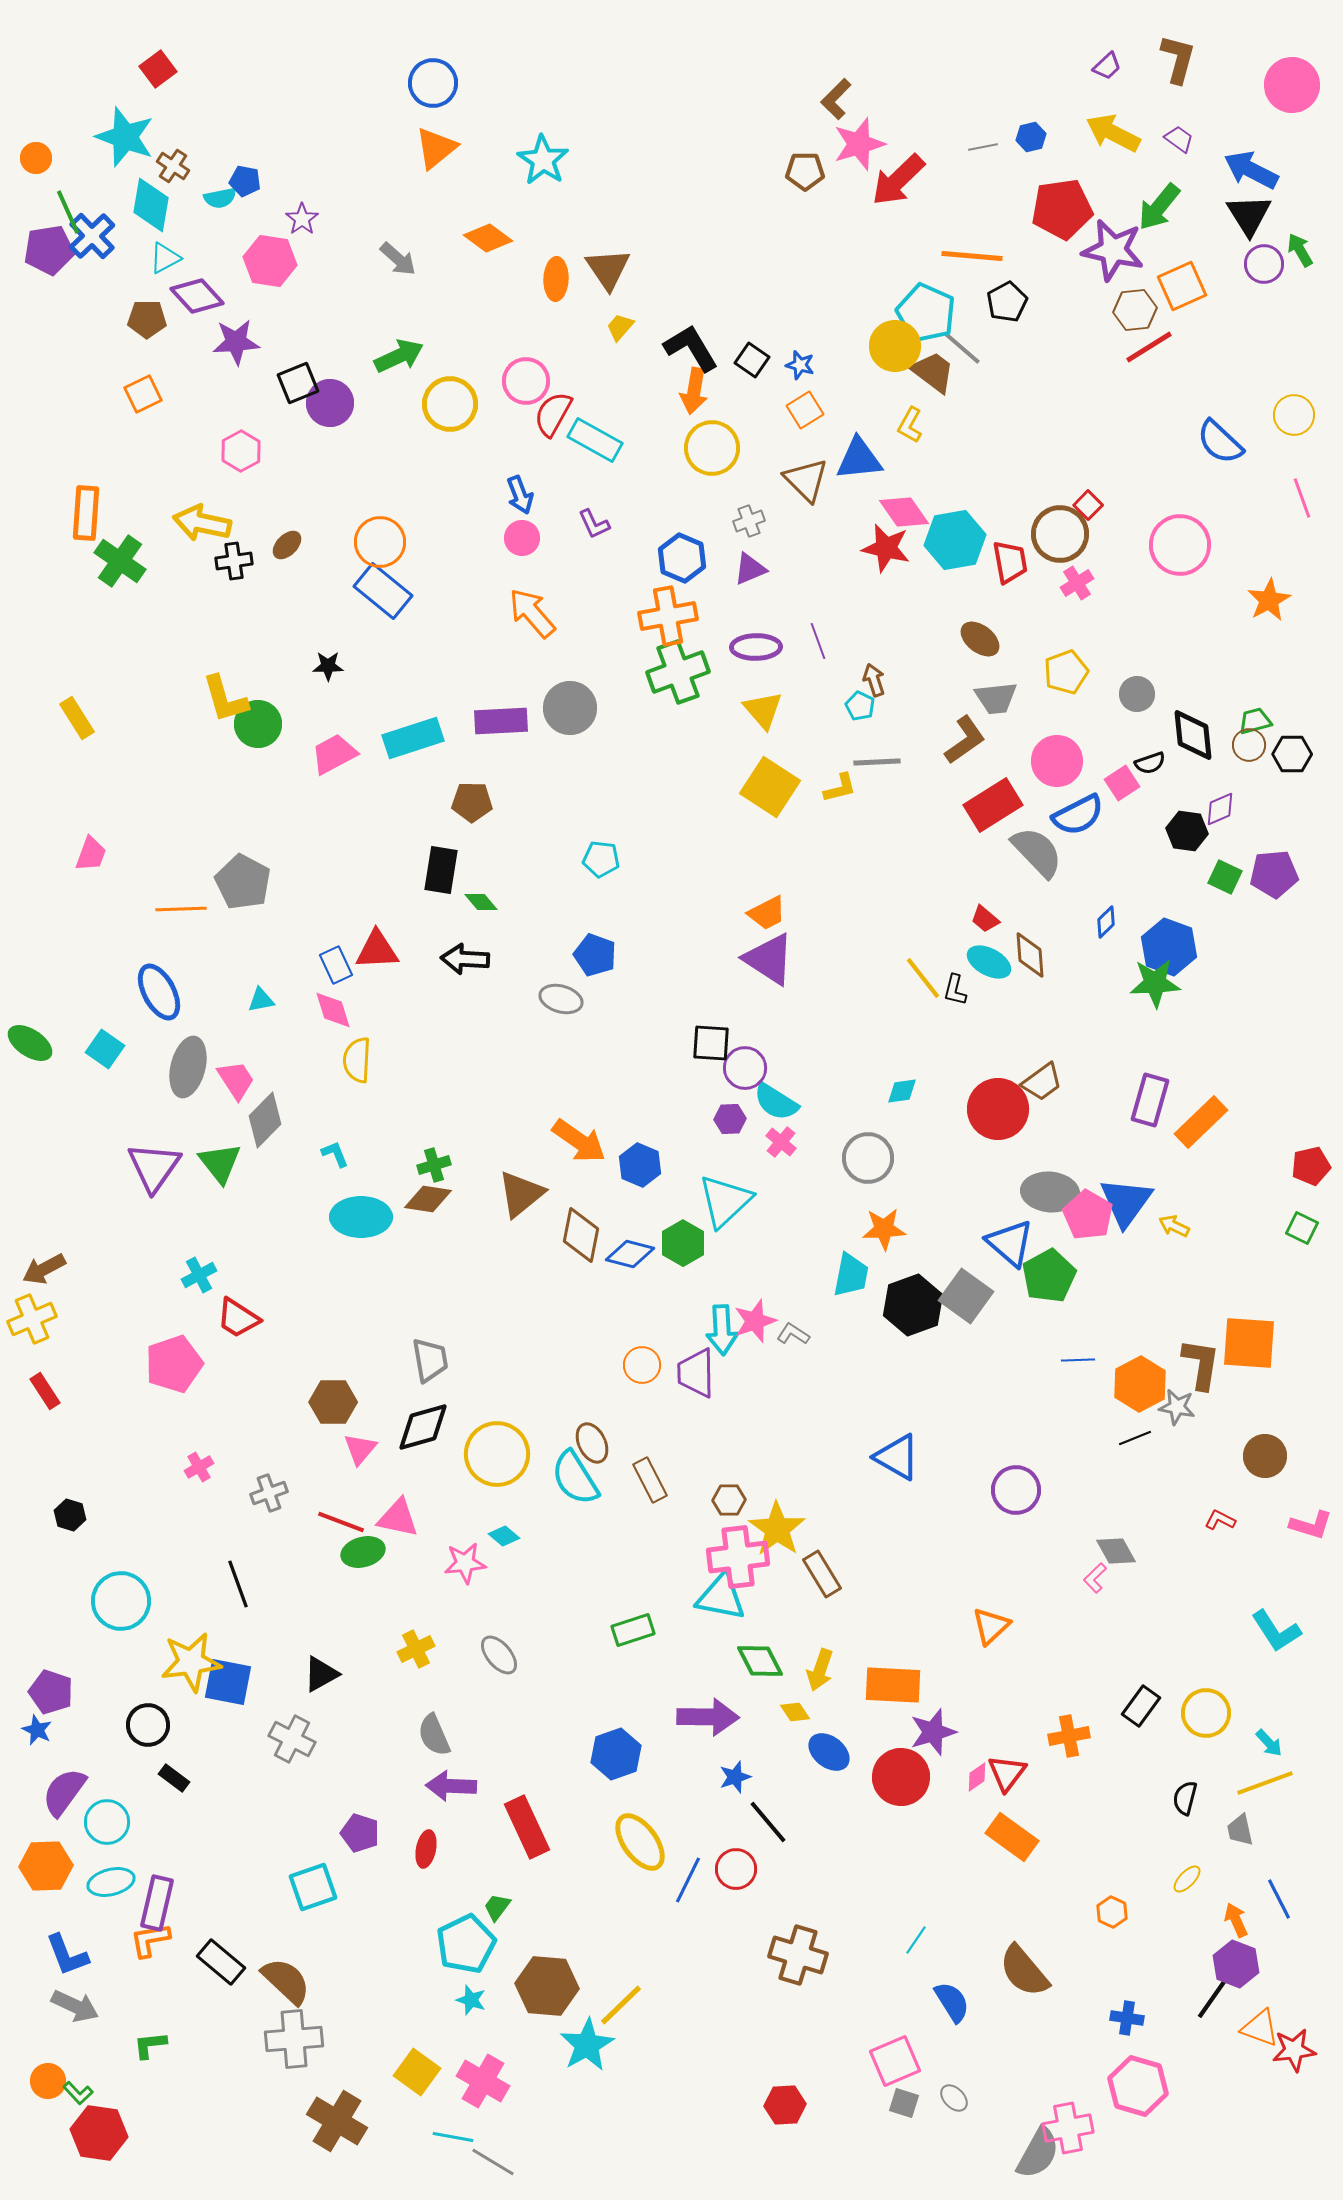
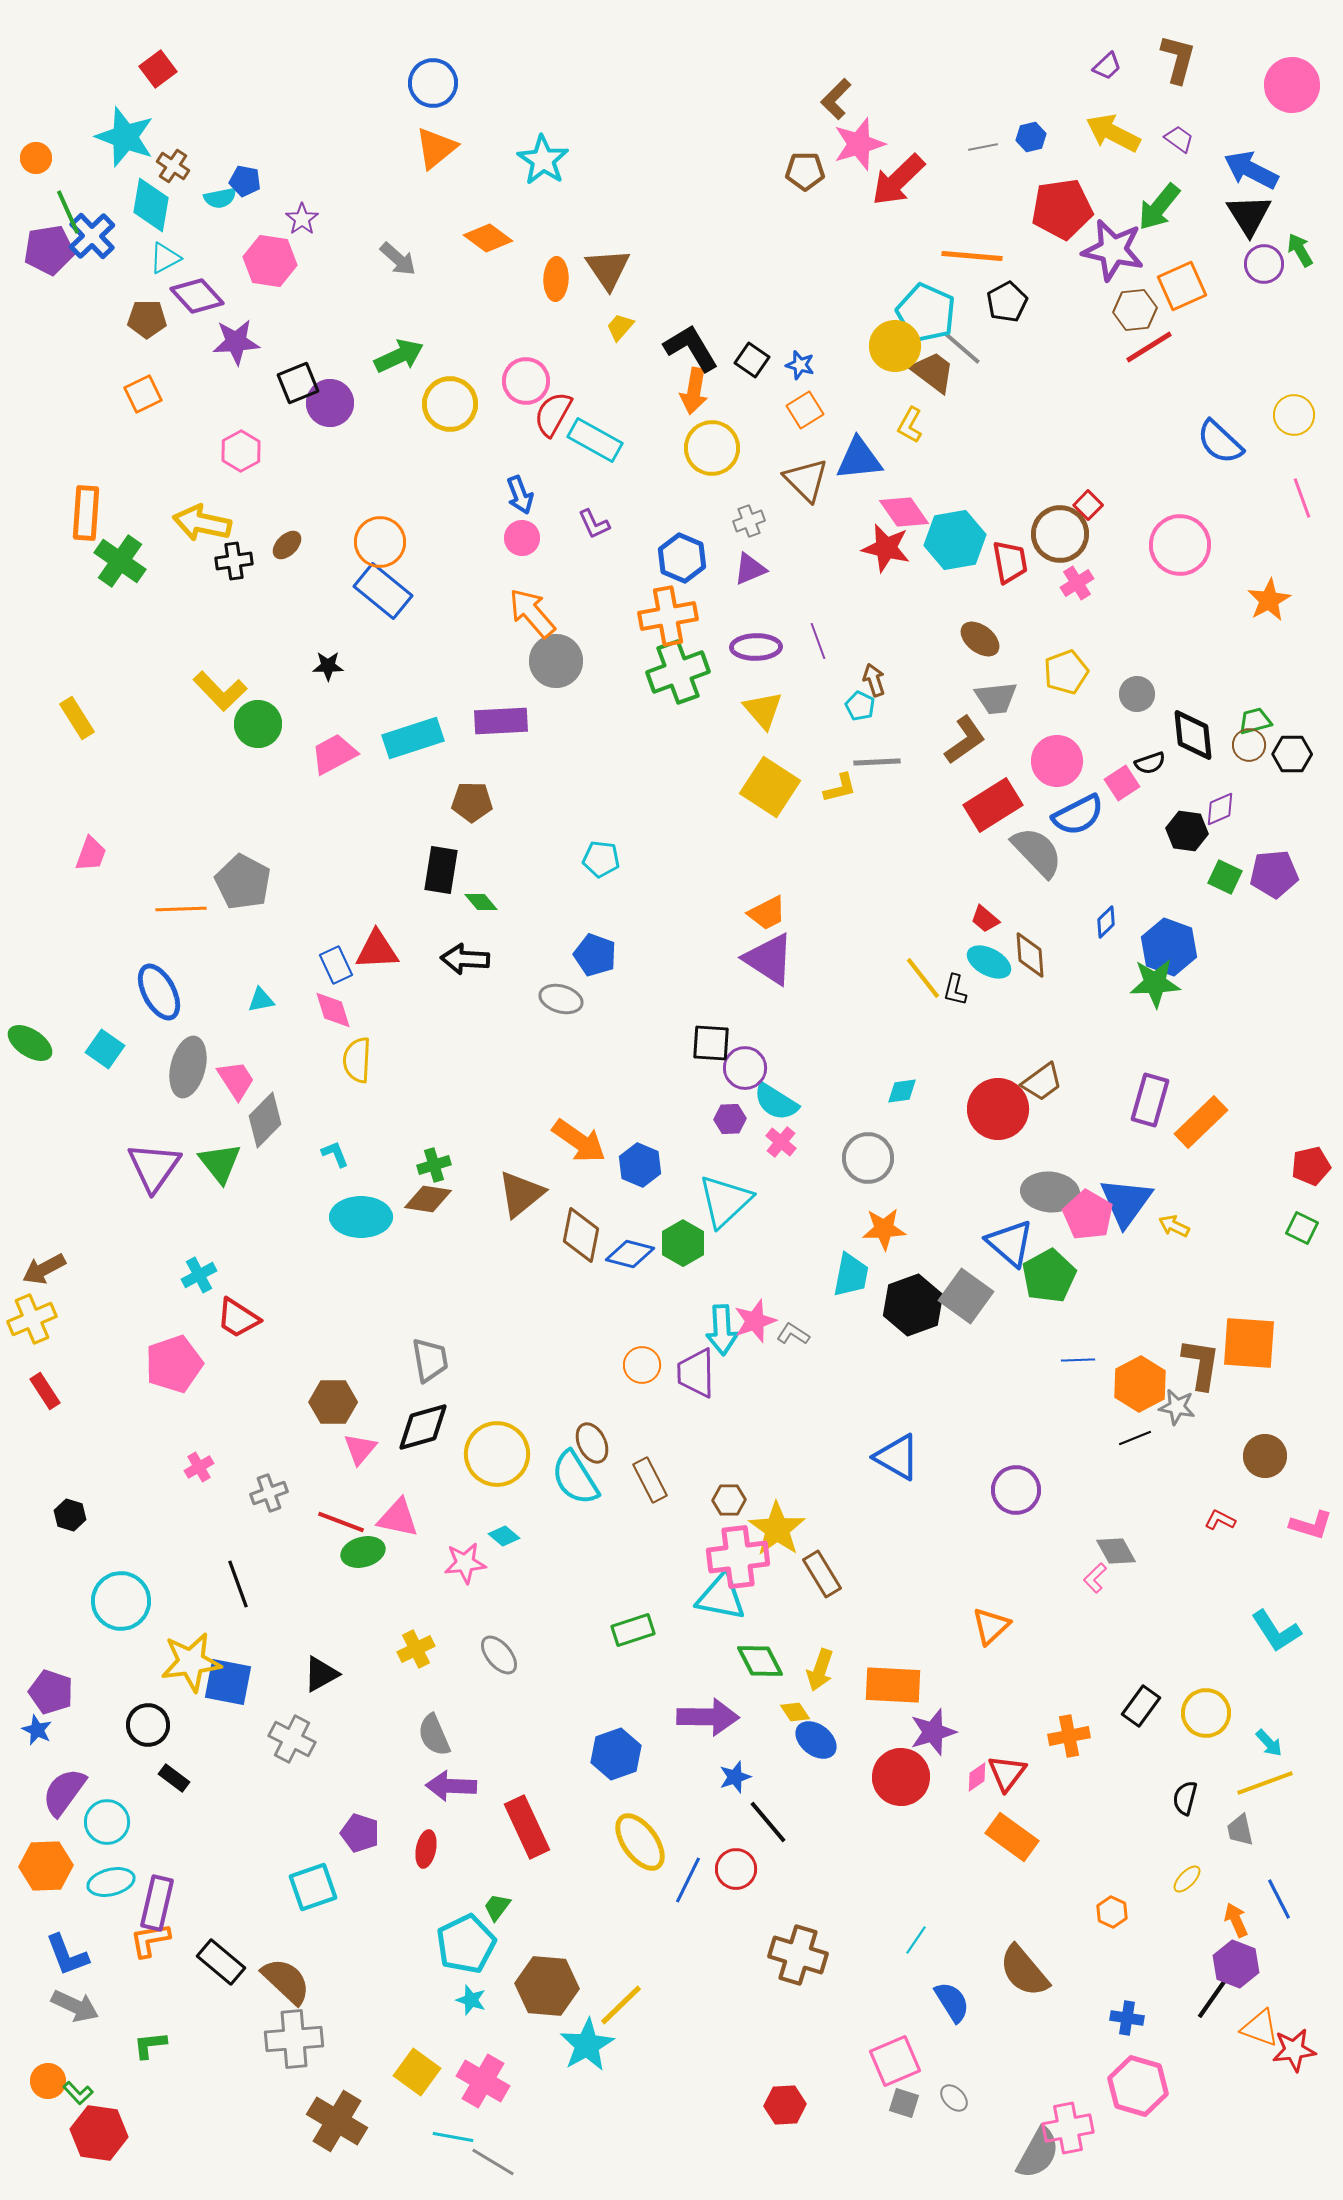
yellow L-shape at (225, 699): moved 5 px left, 8 px up; rotated 28 degrees counterclockwise
gray circle at (570, 708): moved 14 px left, 47 px up
blue ellipse at (829, 1752): moved 13 px left, 12 px up
